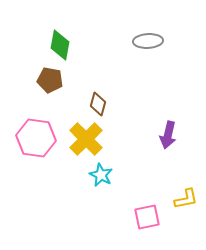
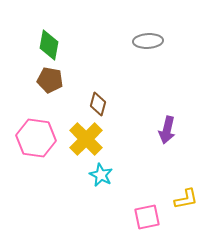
green diamond: moved 11 px left
purple arrow: moved 1 px left, 5 px up
